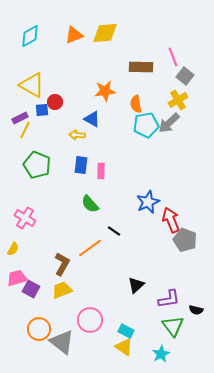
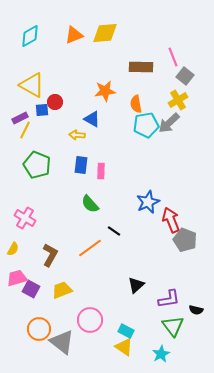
brown L-shape at (62, 264): moved 12 px left, 9 px up
